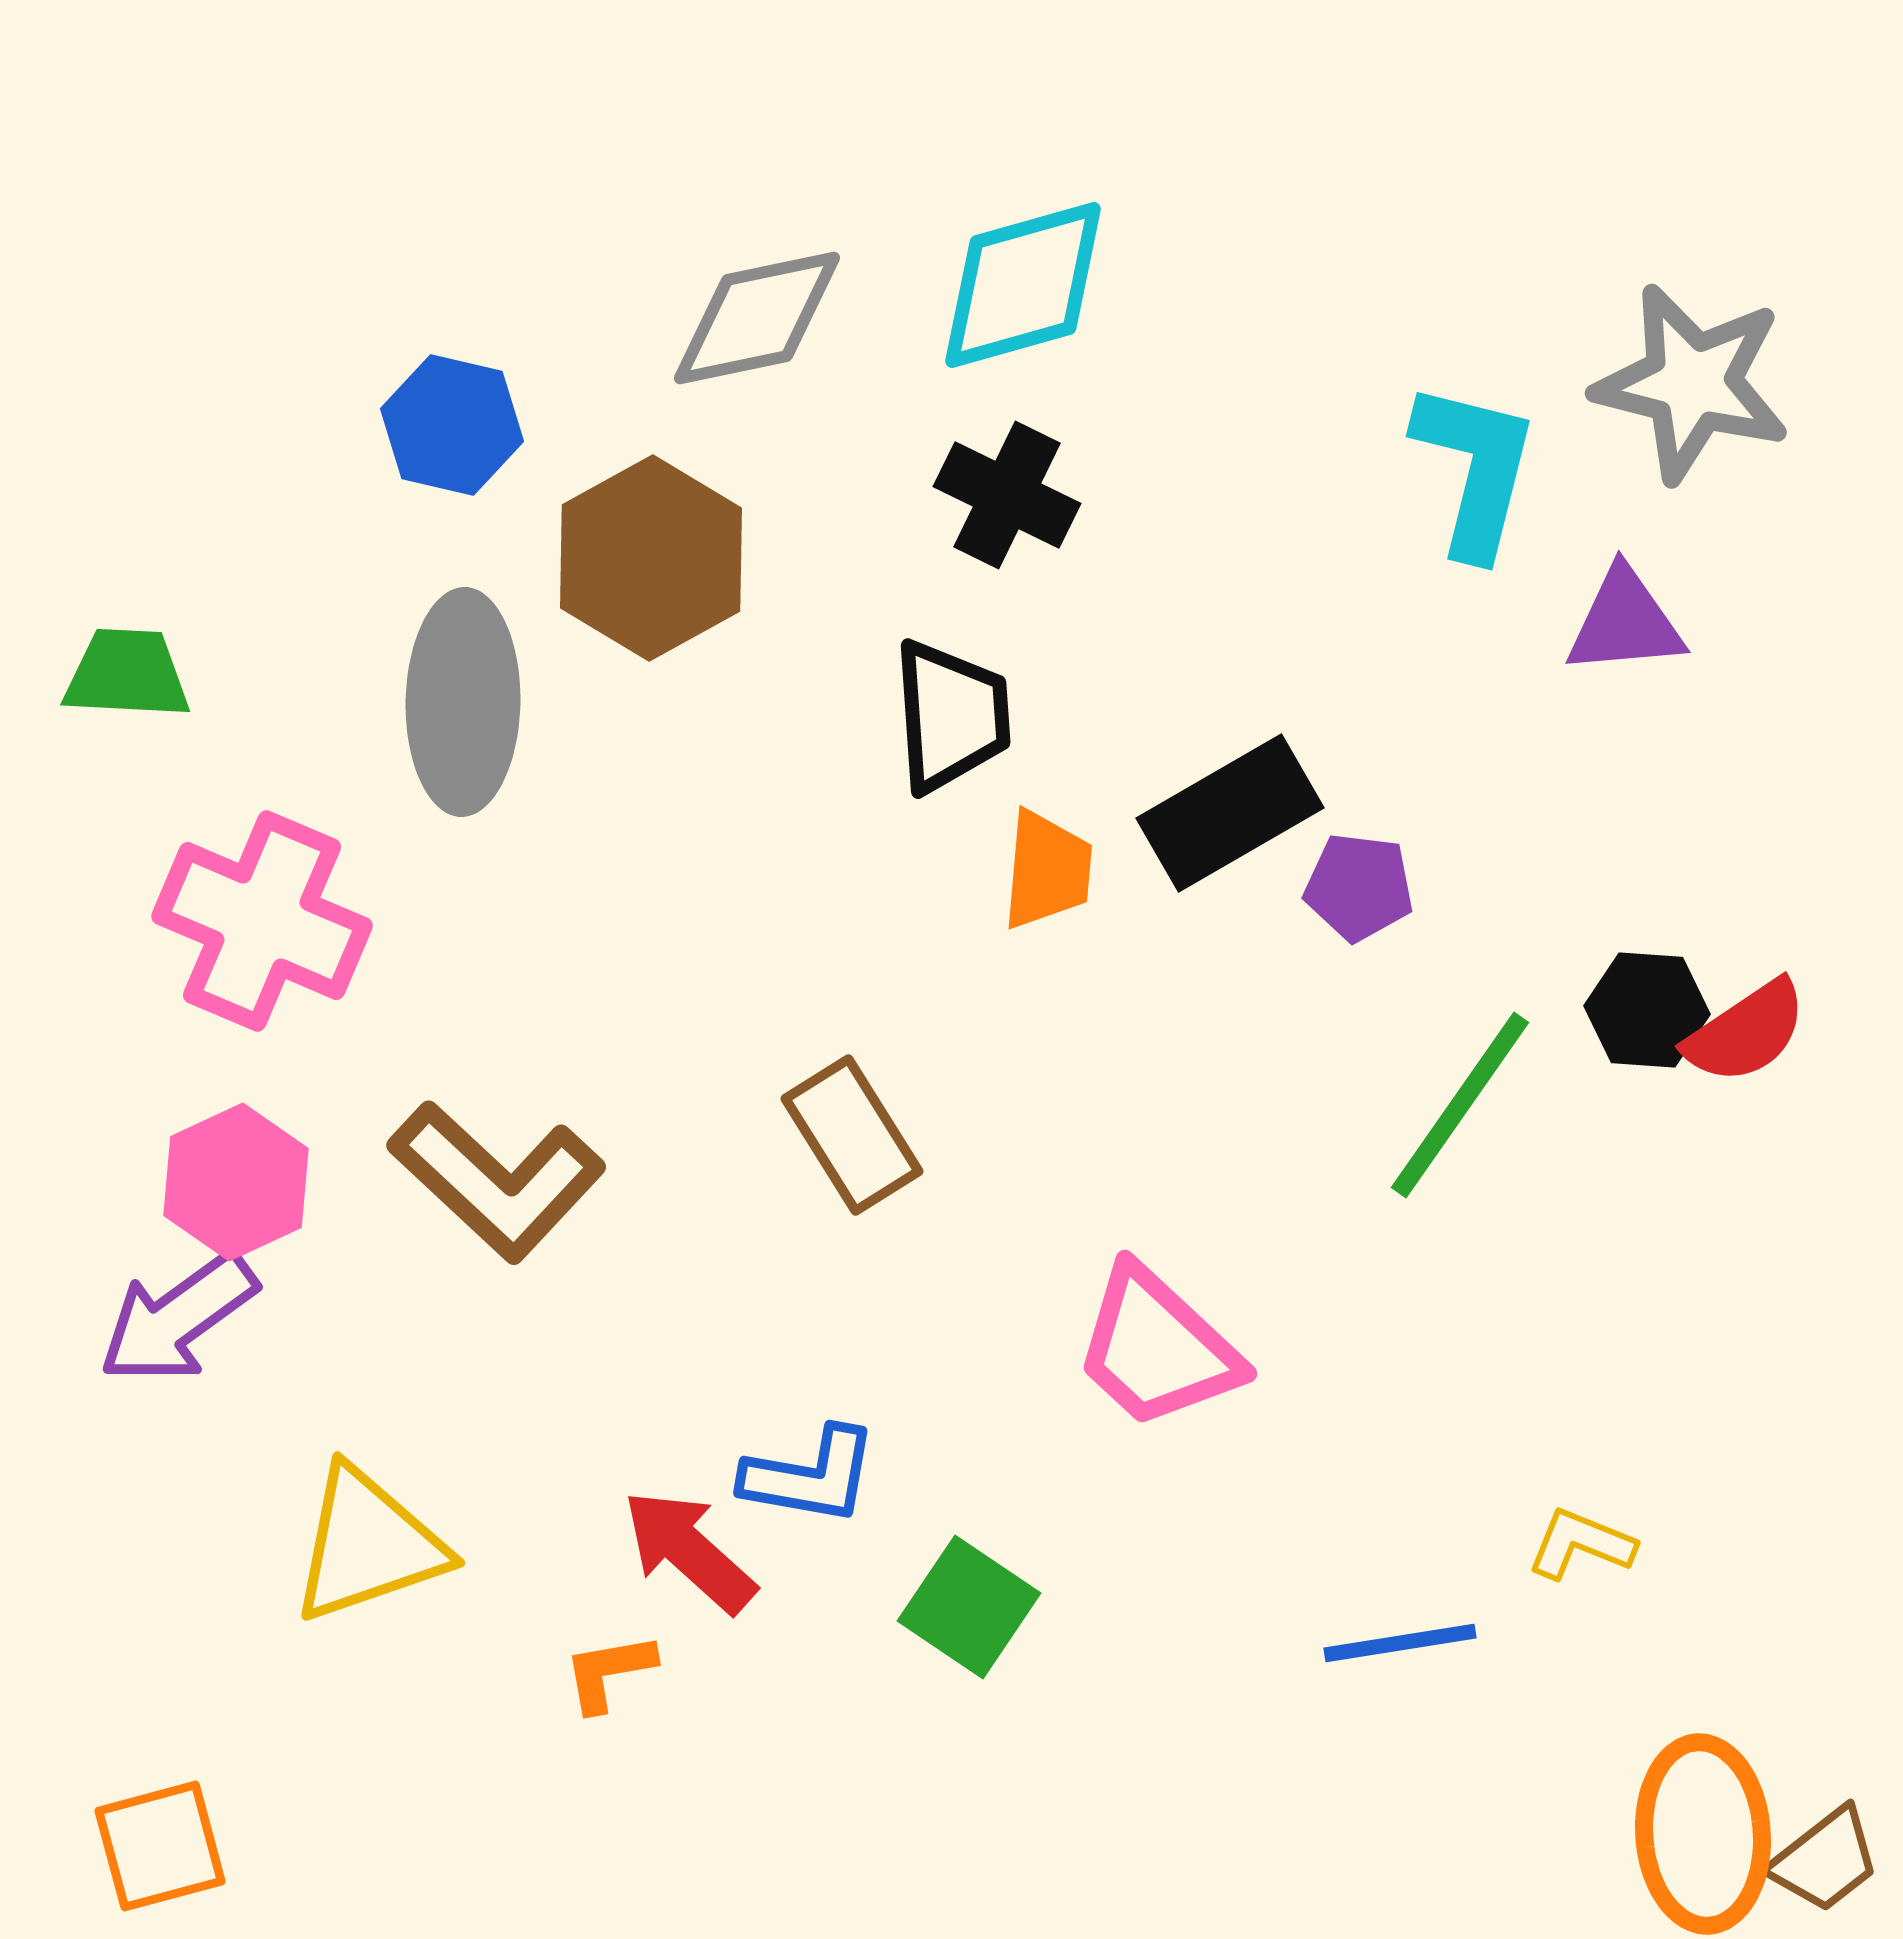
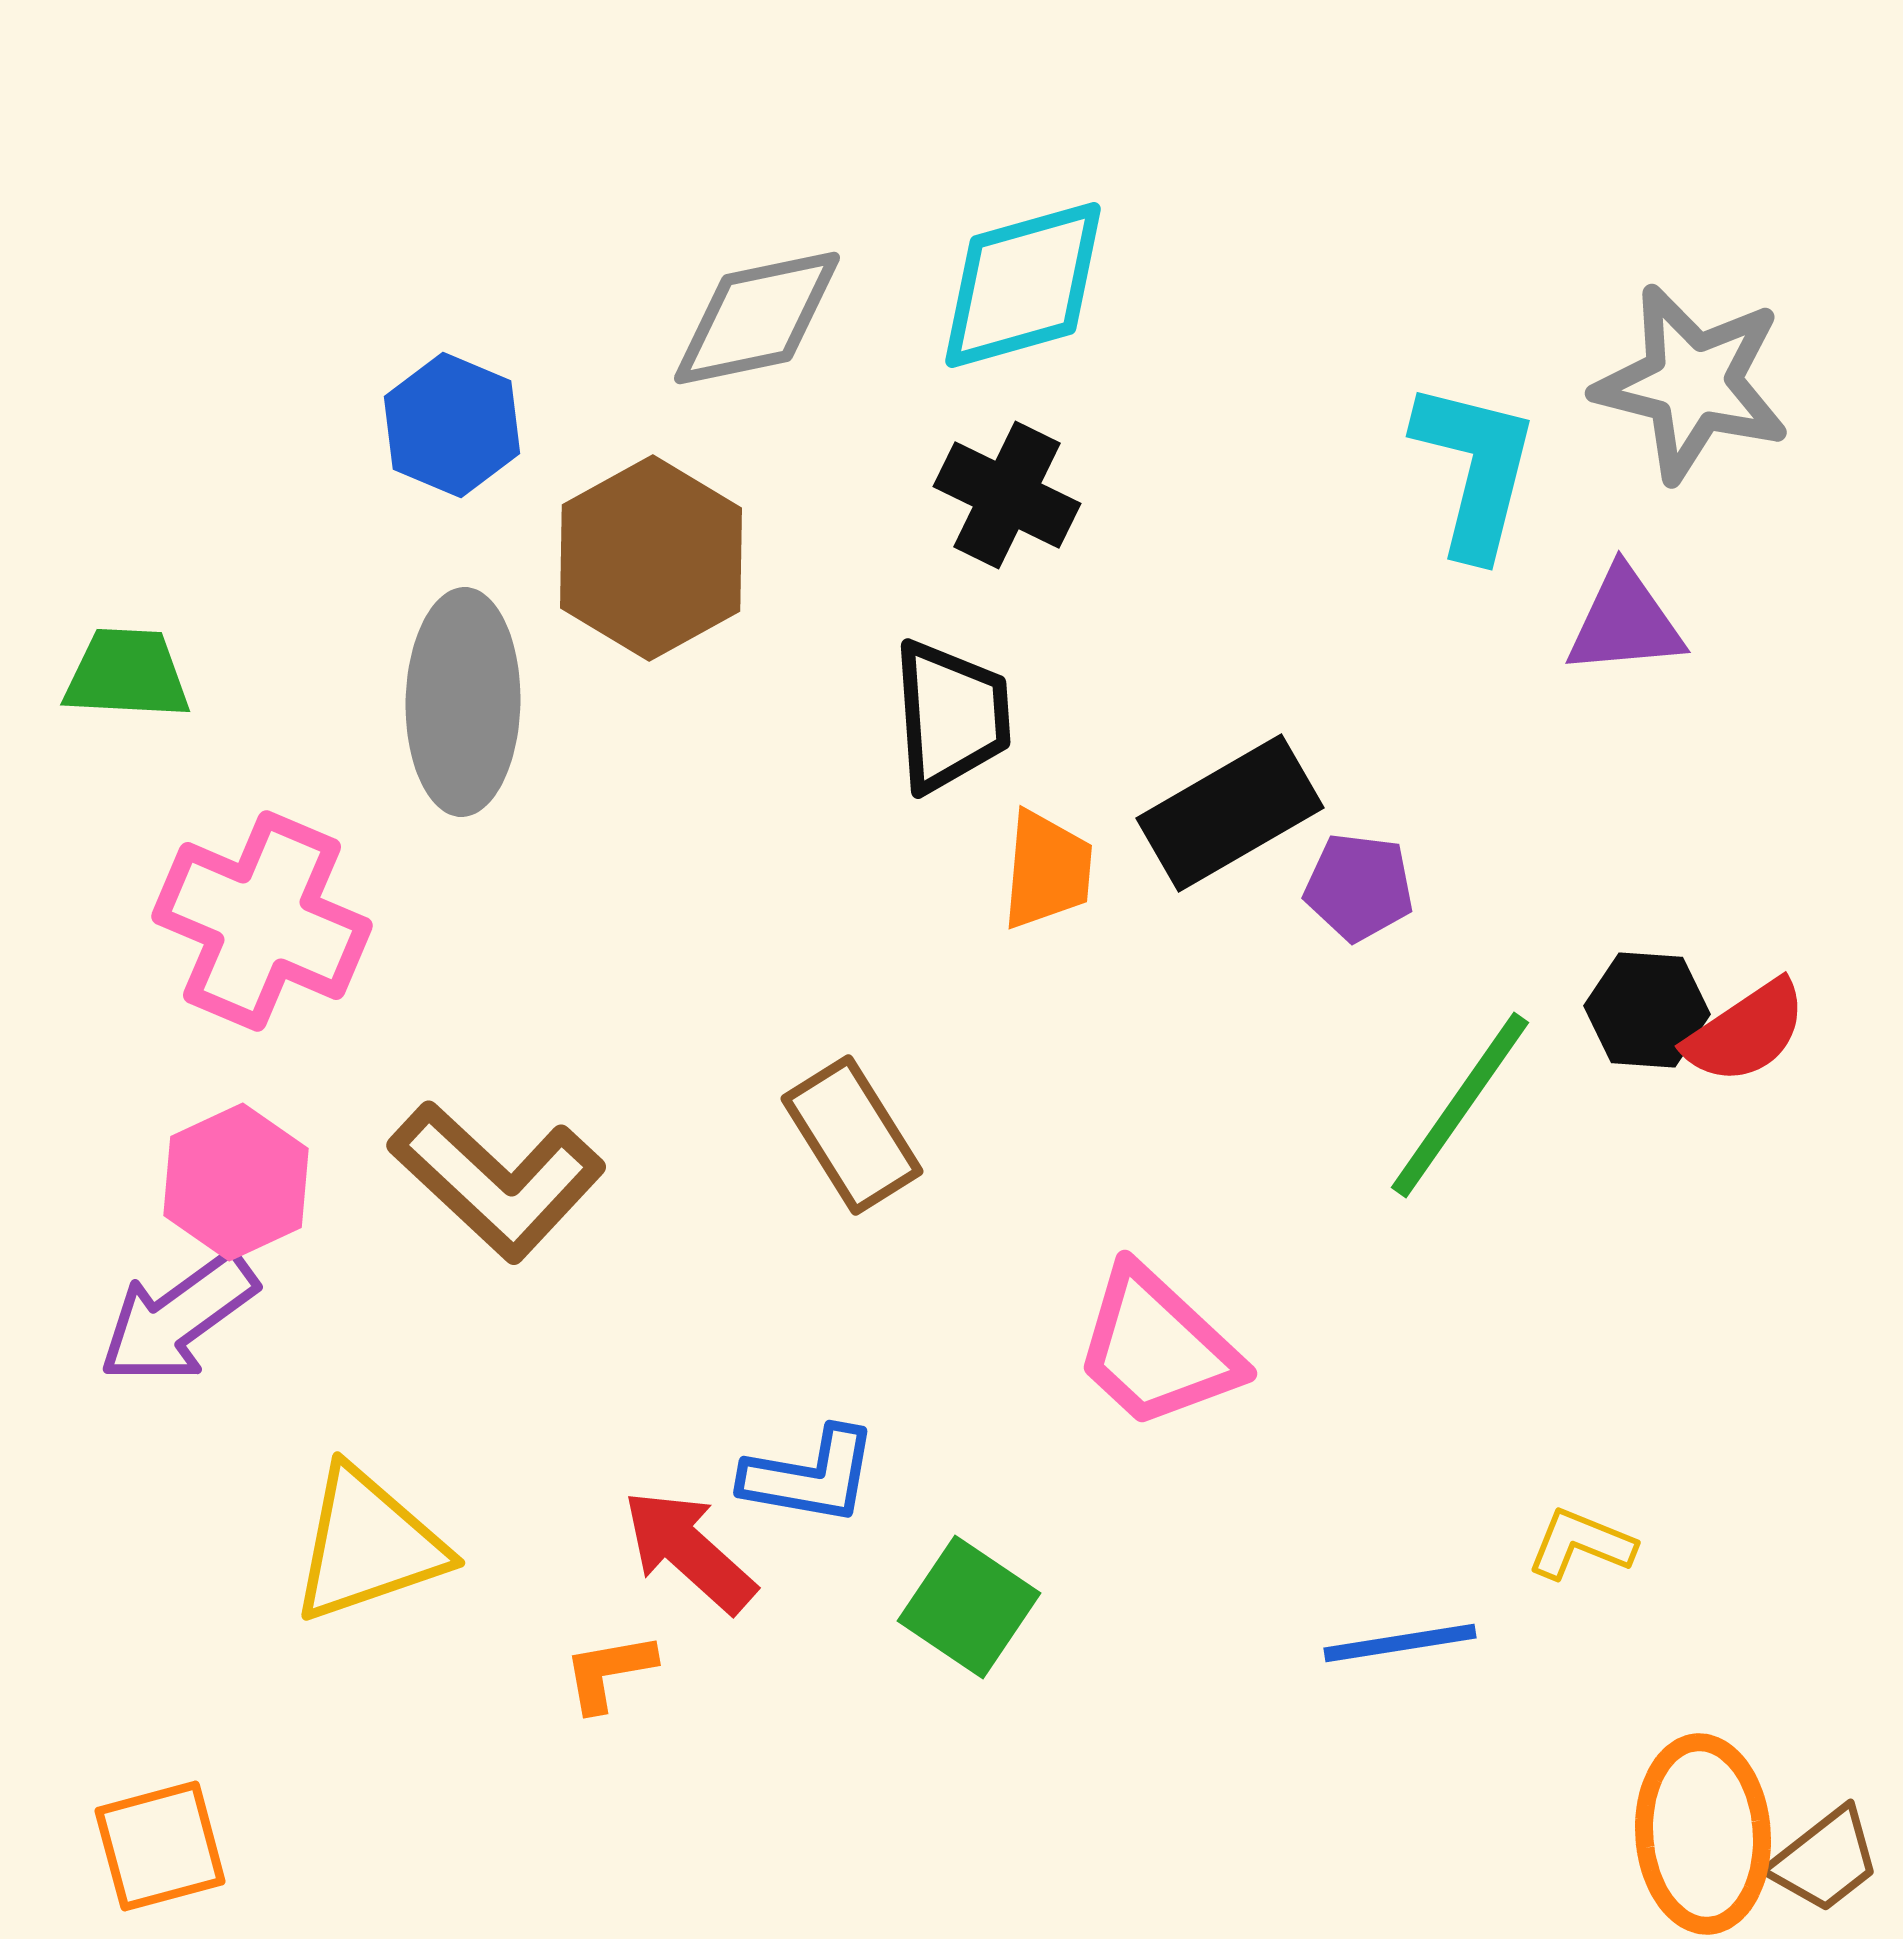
blue hexagon: rotated 10 degrees clockwise
